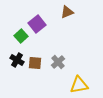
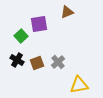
purple square: moved 2 px right; rotated 30 degrees clockwise
brown square: moved 2 px right; rotated 24 degrees counterclockwise
